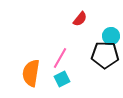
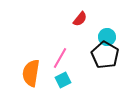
cyan circle: moved 4 px left, 1 px down
black pentagon: rotated 28 degrees clockwise
cyan square: moved 1 px right, 1 px down
